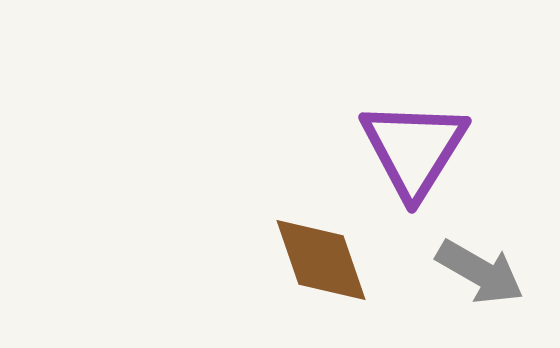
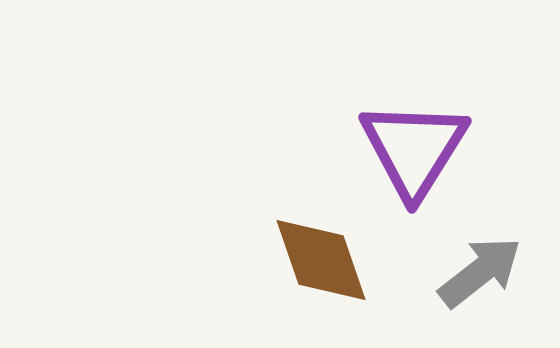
gray arrow: rotated 68 degrees counterclockwise
